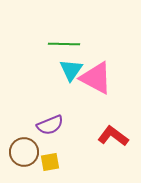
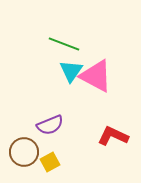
green line: rotated 20 degrees clockwise
cyan triangle: moved 1 px down
pink triangle: moved 2 px up
red L-shape: rotated 12 degrees counterclockwise
yellow square: rotated 18 degrees counterclockwise
